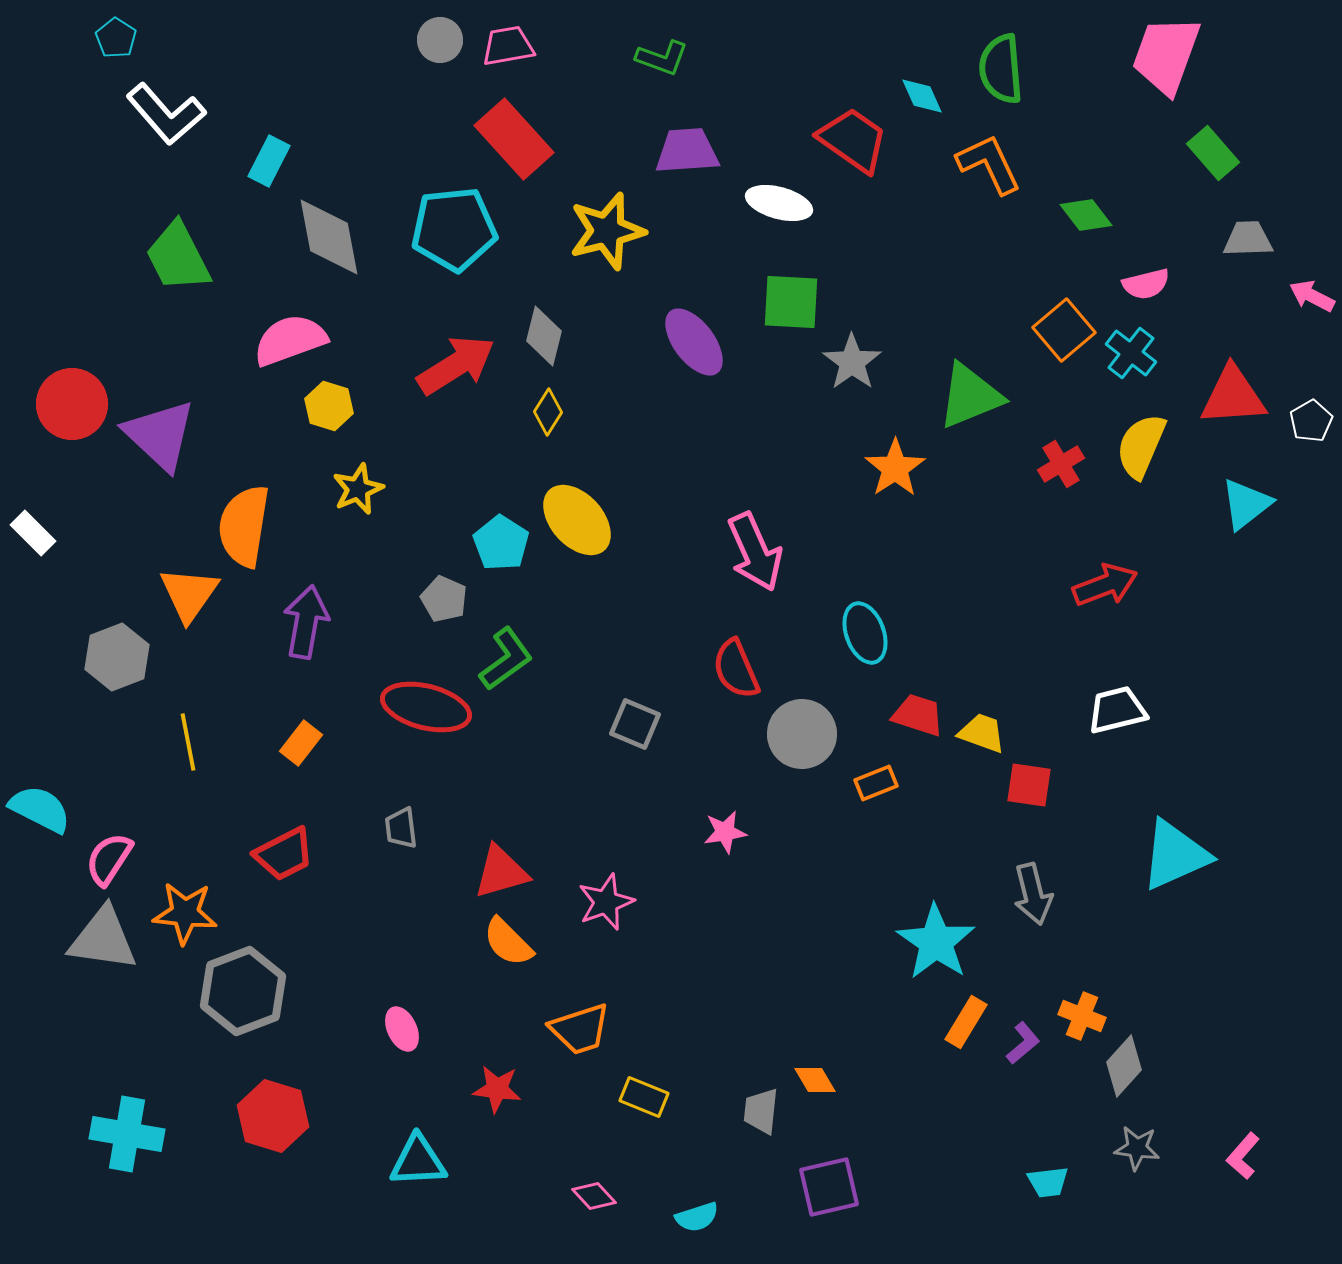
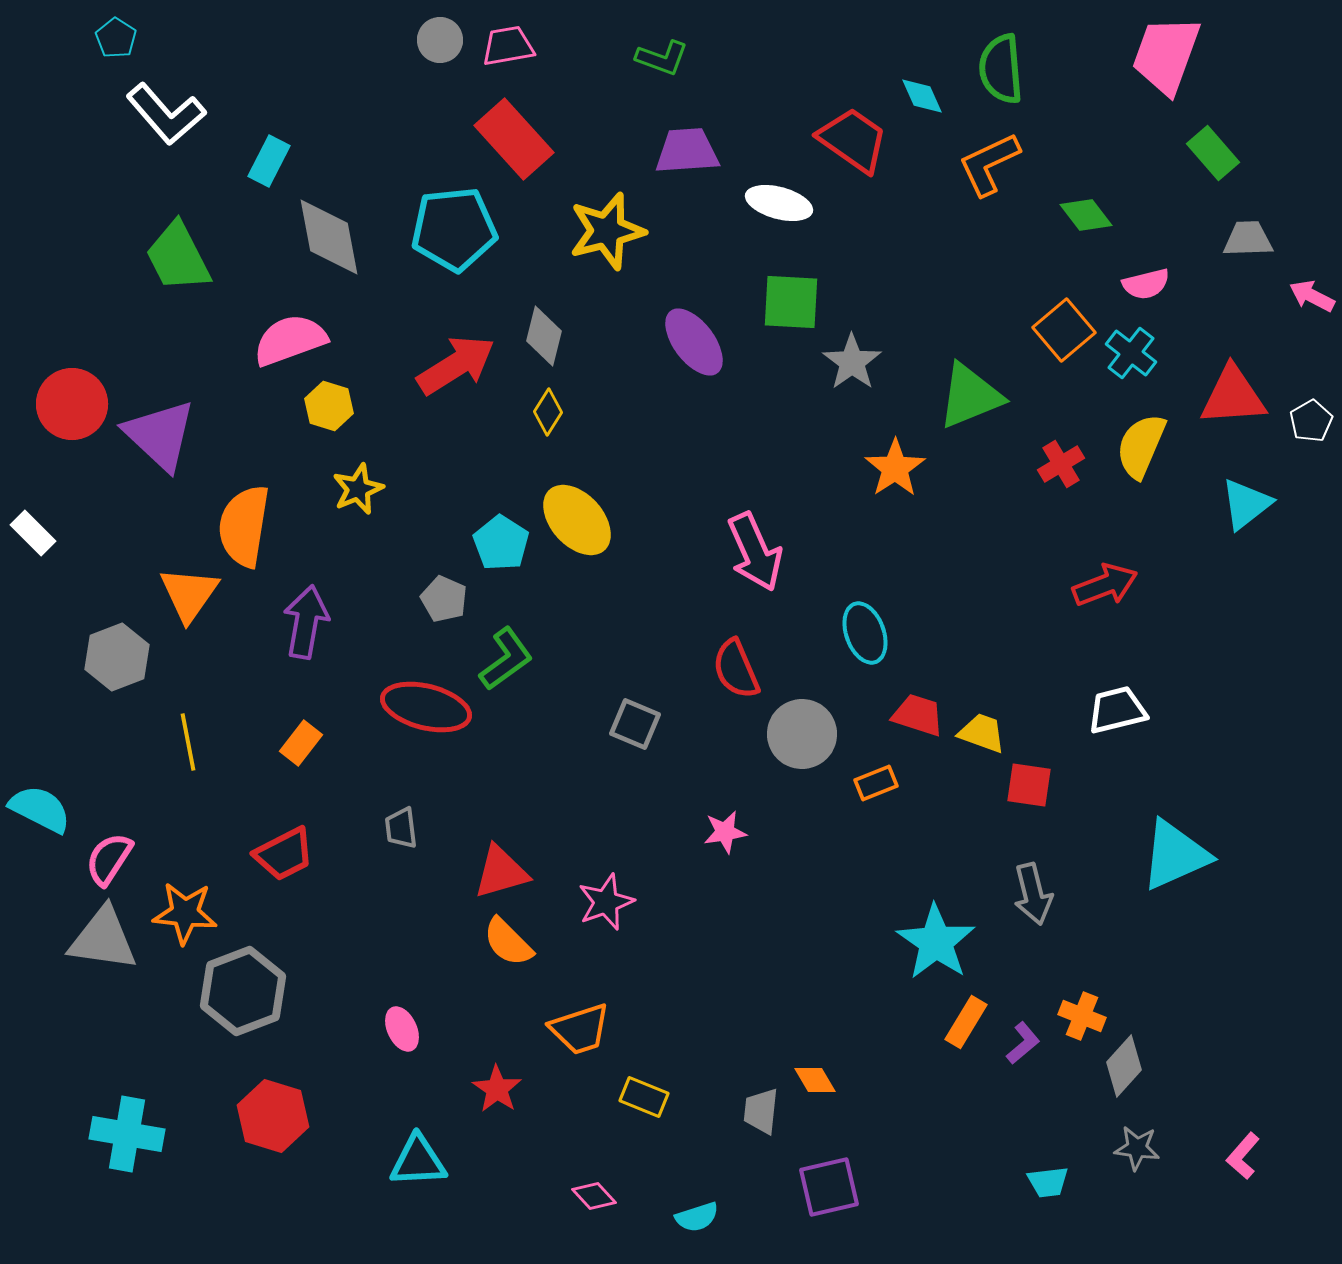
orange L-shape at (989, 164): rotated 90 degrees counterclockwise
red star at (497, 1089): rotated 27 degrees clockwise
